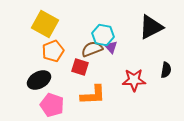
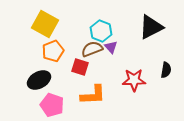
cyan hexagon: moved 2 px left, 4 px up; rotated 10 degrees clockwise
